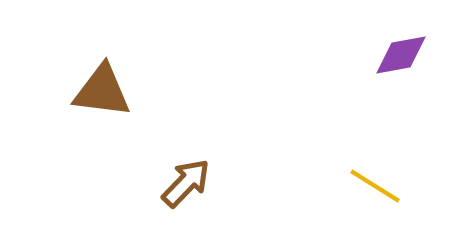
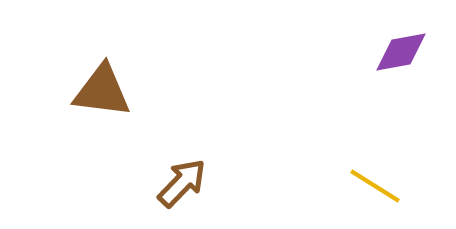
purple diamond: moved 3 px up
brown arrow: moved 4 px left
